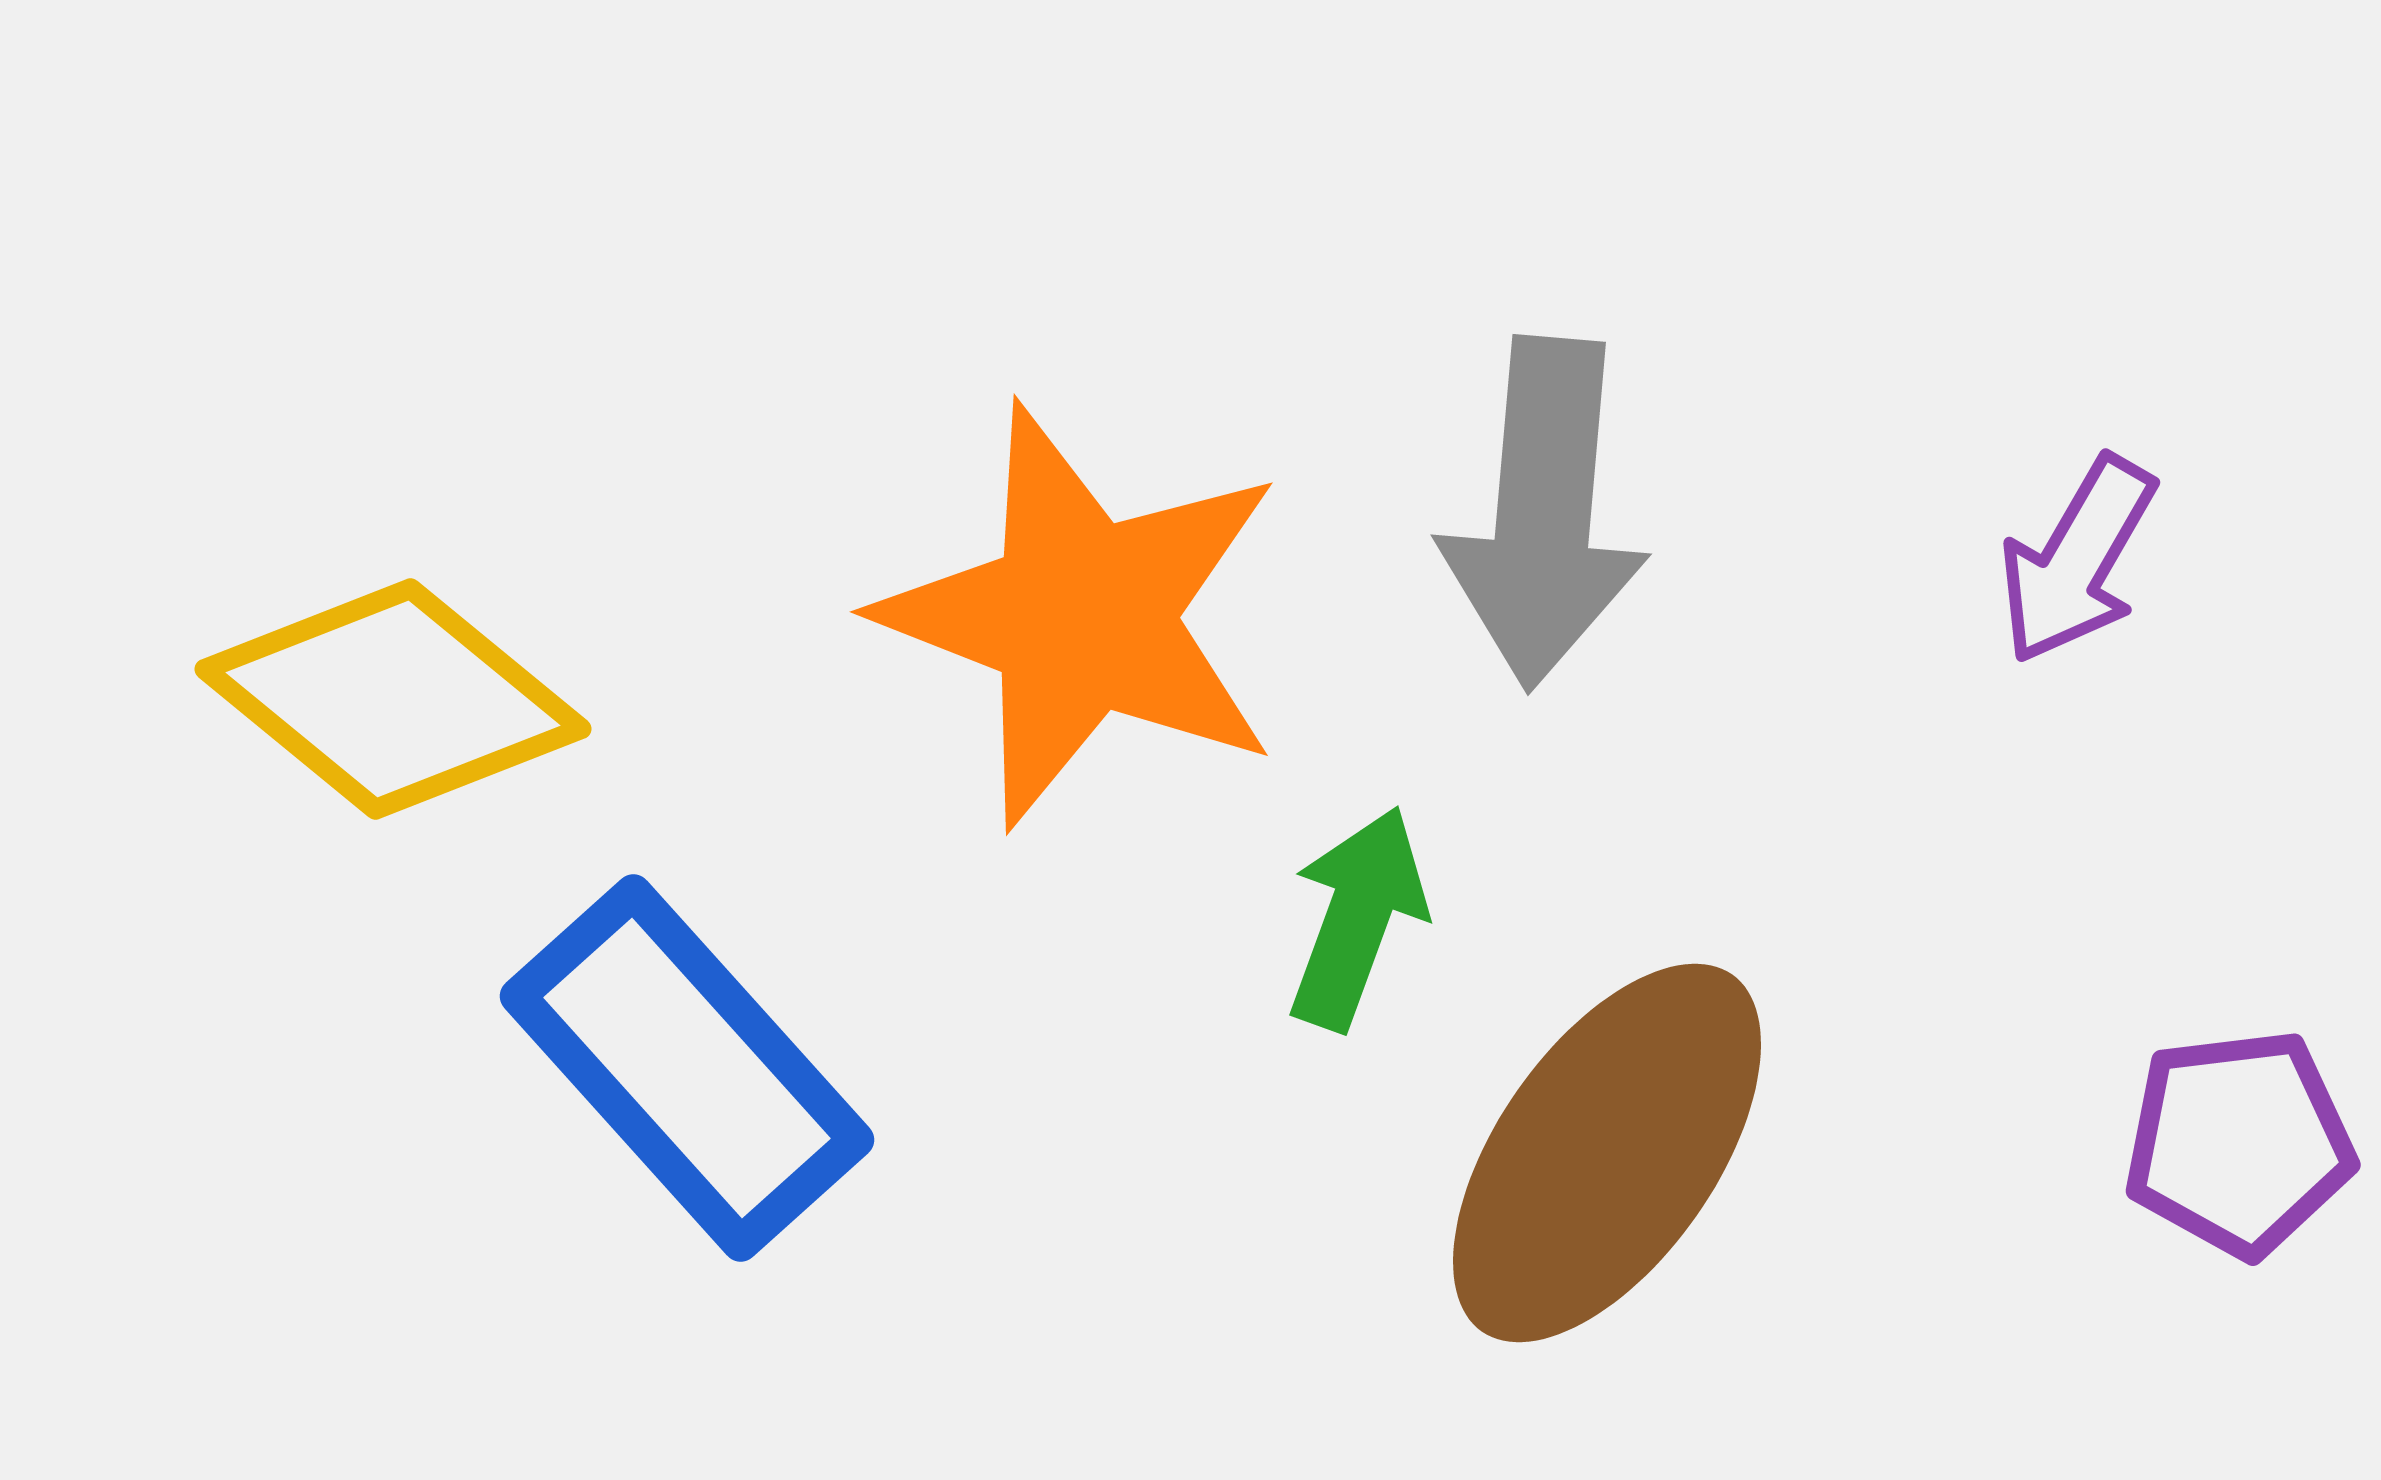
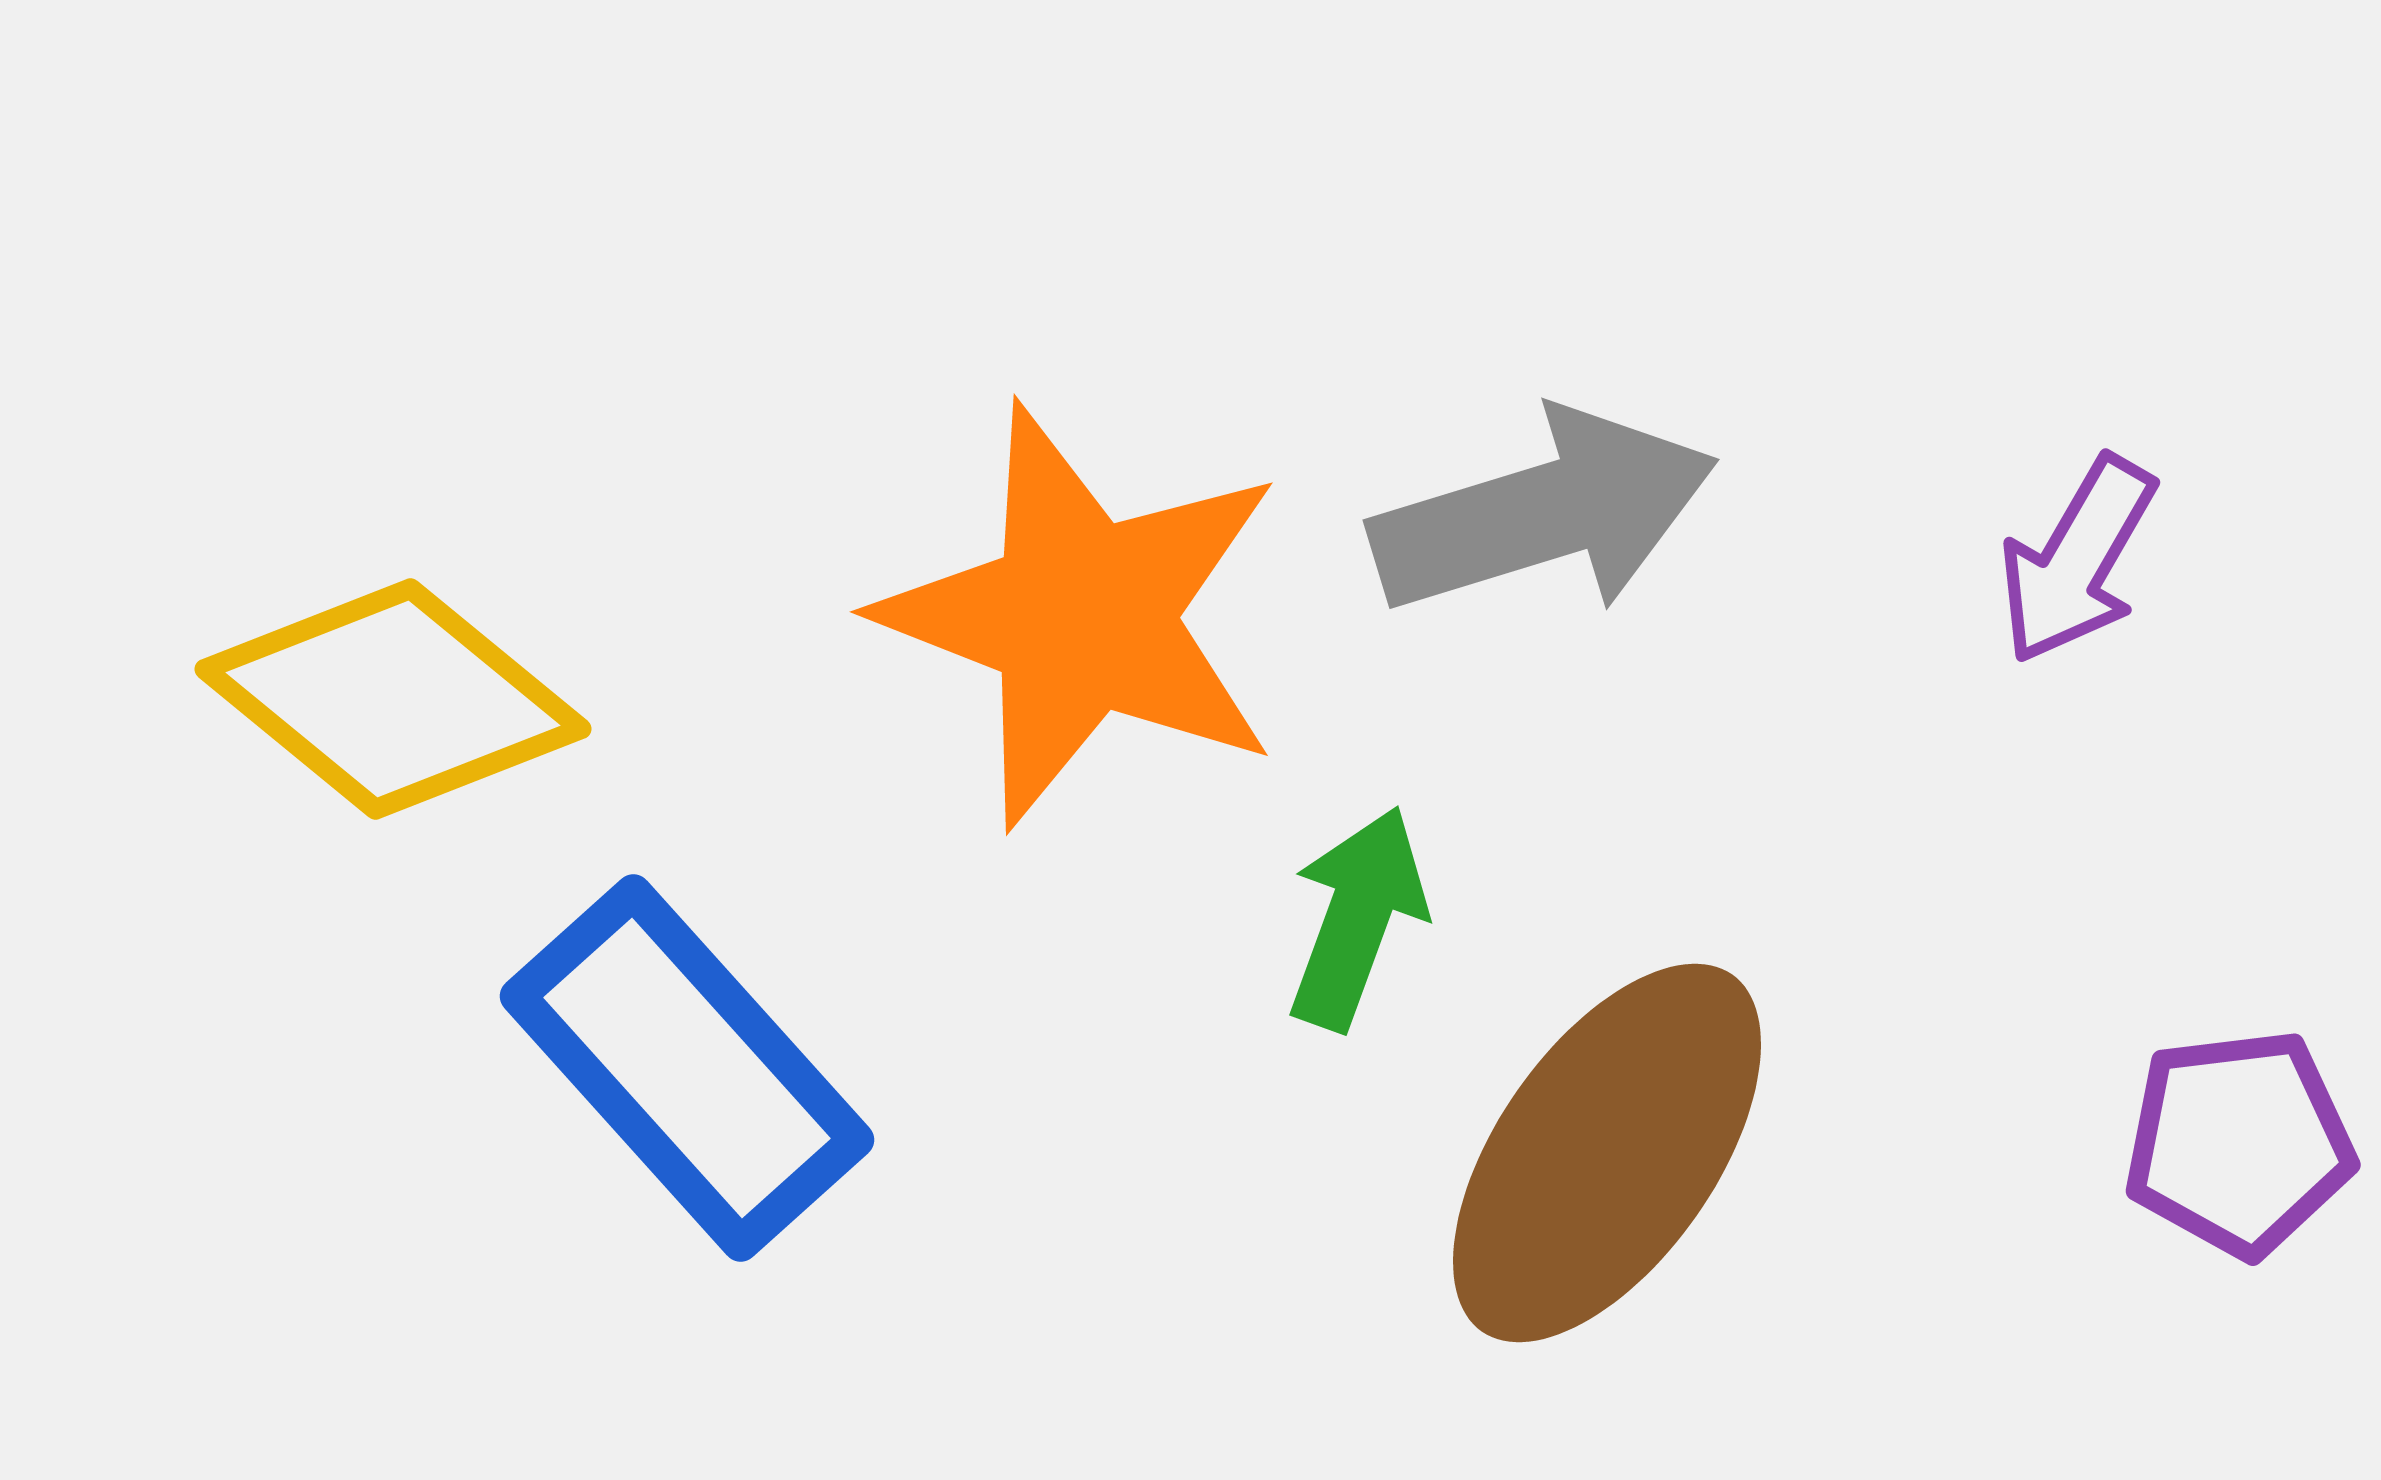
gray arrow: rotated 112 degrees counterclockwise
